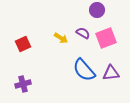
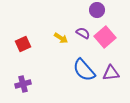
pink square: moved 1 px left, 1 px up; rotated 20 degrees counterclockwise
